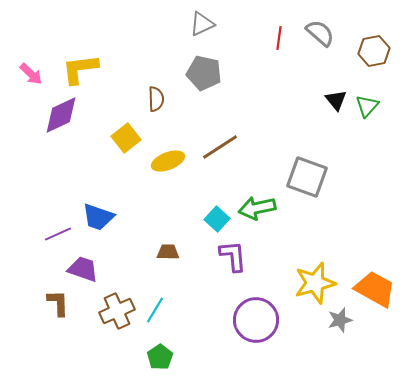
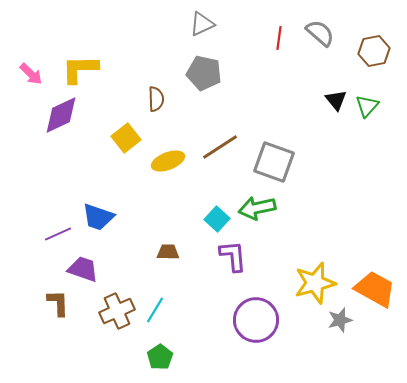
yellow L-shape: rotated 6 degrees clockwise
gray square: moved 33 px left, 15 px up
